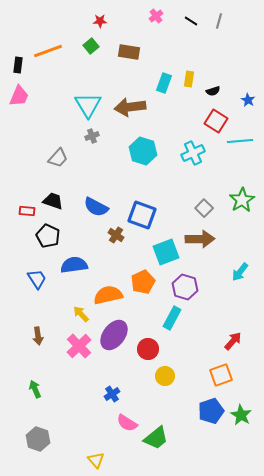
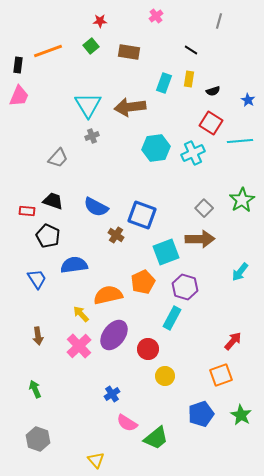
black line at (191, 21): moved 29 px down
red square at (216, 121): moved 5 px left, 2 px down
cyan hexagon at (143, 151): moved 13 px right, 3 px up; rotated 24 degrees counterclockwise
blue pentagon at (211, 411): moved 10 px left, 3 px down
